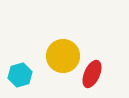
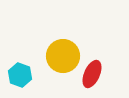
cyan hexagon: rotated 25 degrees counterclockwise
